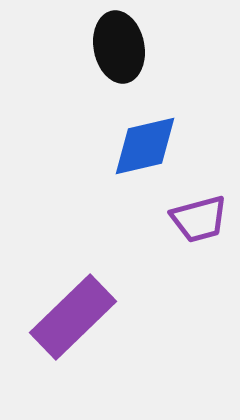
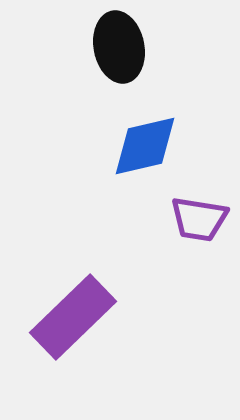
purple trapezoid: rotated 24 degrees clockwise
